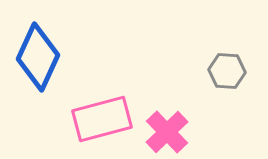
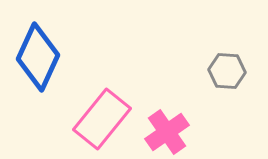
pink rectangle: rotated 36 degrees counterclockwise
pink cross: rotated 9 degrees clockwise
